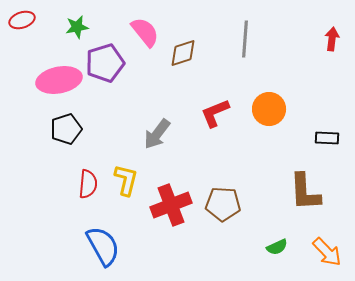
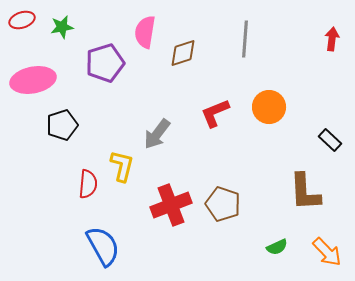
green star: moved 15 px left
pink semicircle: rotated 132 degrees counterclockwise
pink ellipse: moved 26 px left
orange circle: moved 2 px up
black pentagon: moved 4 px left, 4 px up
black rectangle: moved 3 px right, 2 px down; rotated 40 degrees clockwise
yellow L-shape: moved 4 px left, 14 px up
brown pentagon: rotated 16 degrees clockwise
